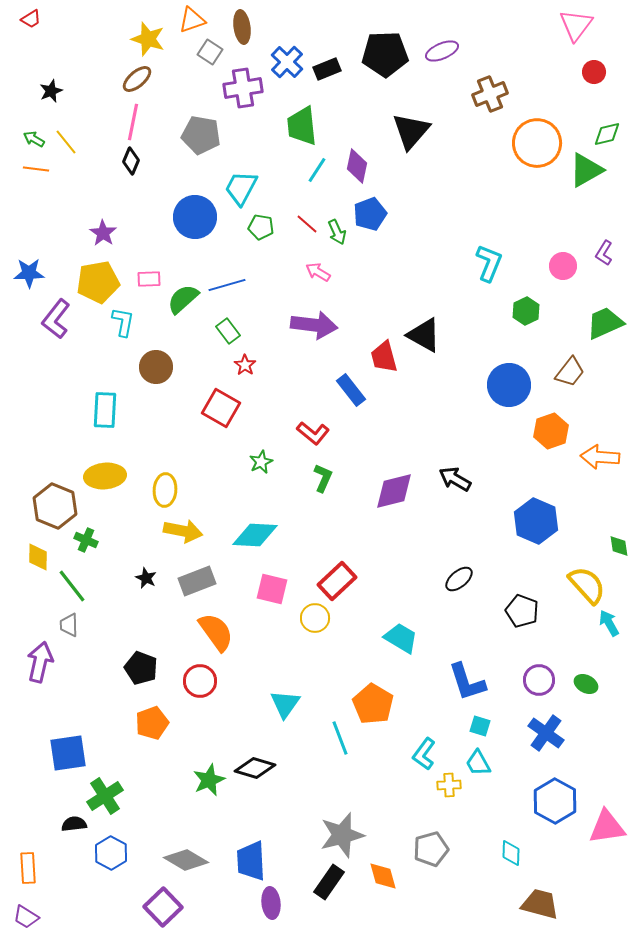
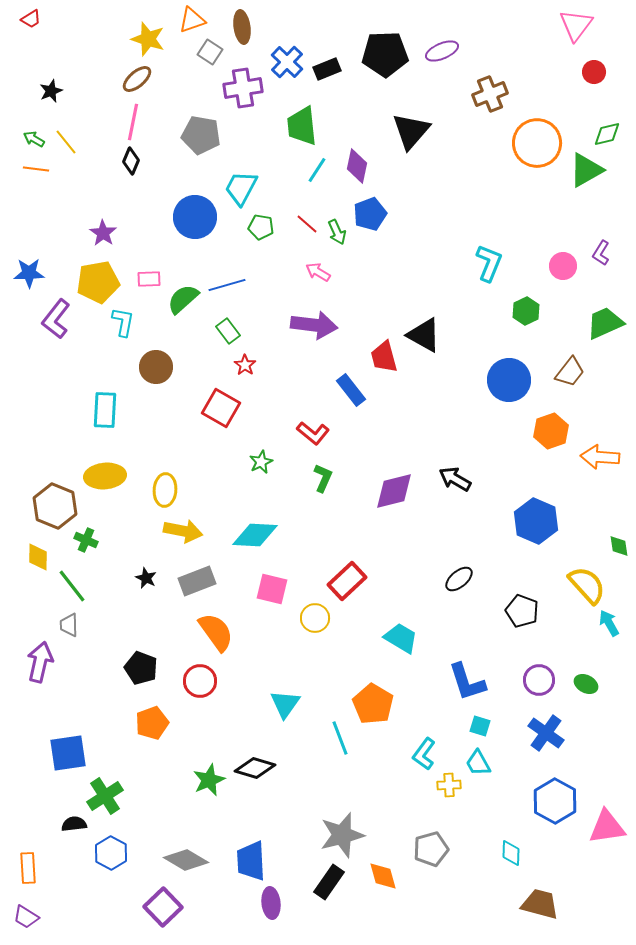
purple L-shape at (604, 253): moved 3 px left
blue circle at (509, 385): moved 5 px up
red rectangle at (337, 581): moved 10 px right
